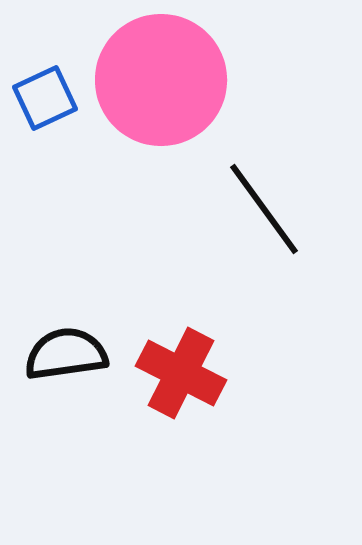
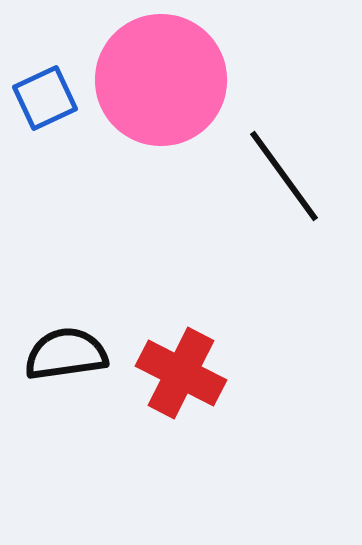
black line: moved 20 px right, 33 px up
